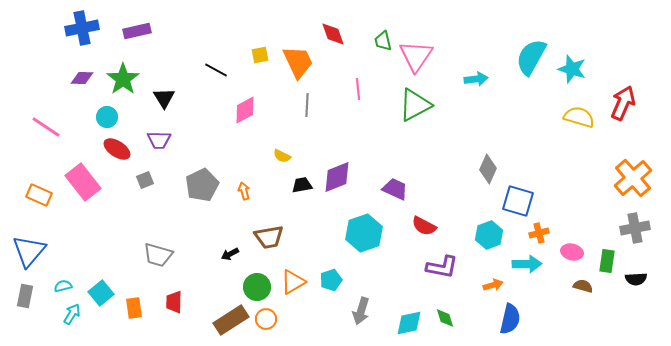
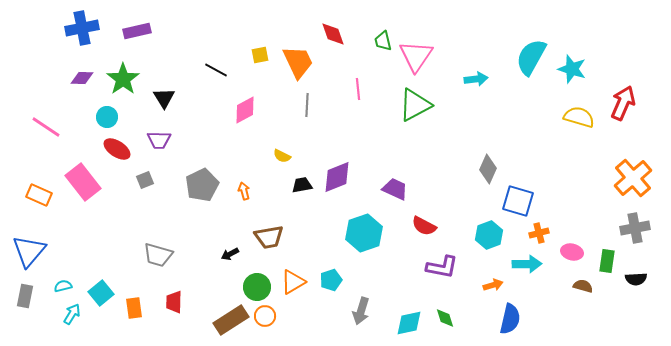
orange circle at (266, 319): moved 1 px left, 3 px up
